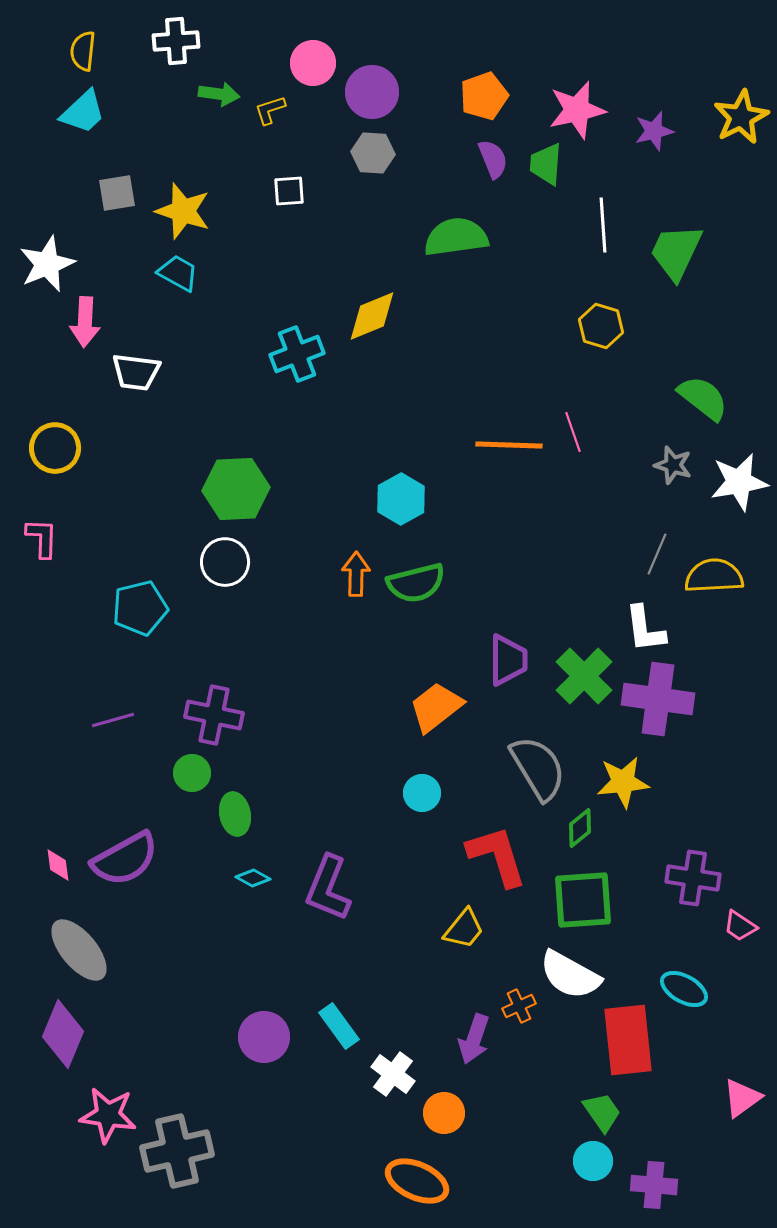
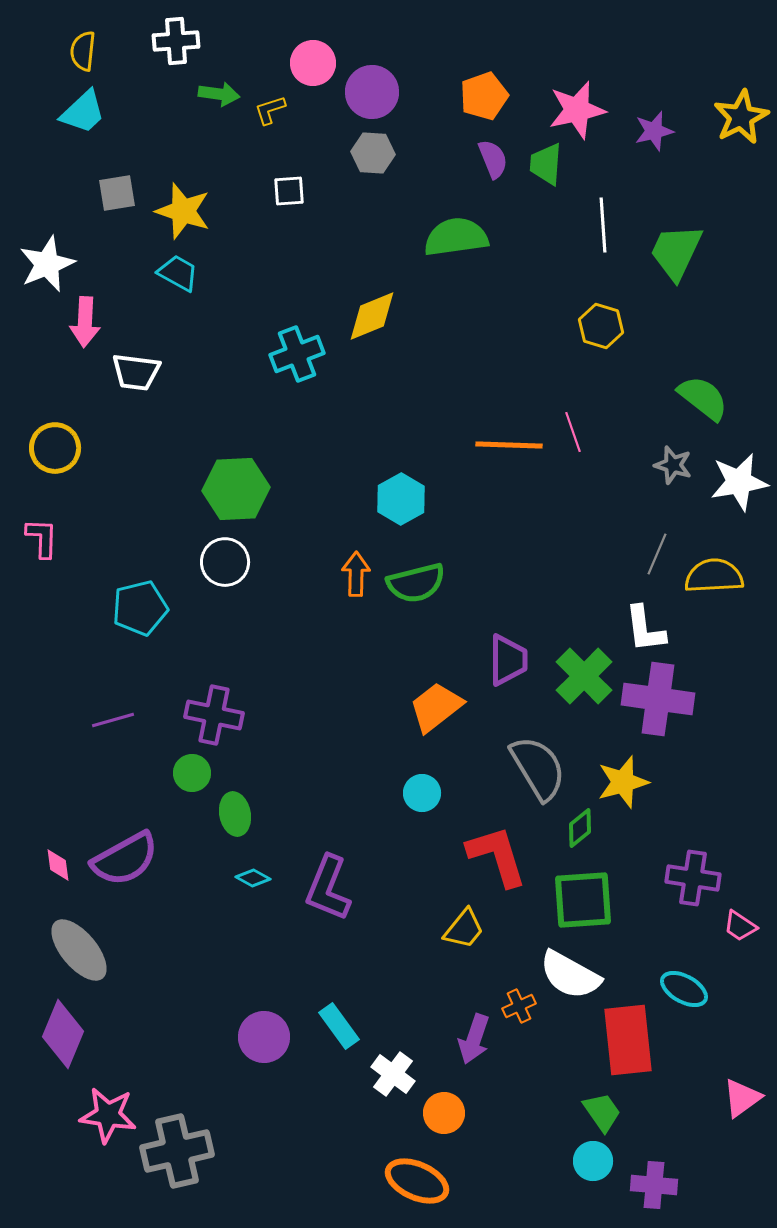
yellow star at (623, 782): rotated 10 degrees counterclockwise
